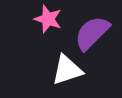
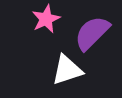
pink star: moved 2 px left; rotated 28 degrees clockwise
